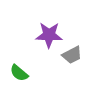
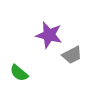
purple star: rotated 12 degrees clockwise
